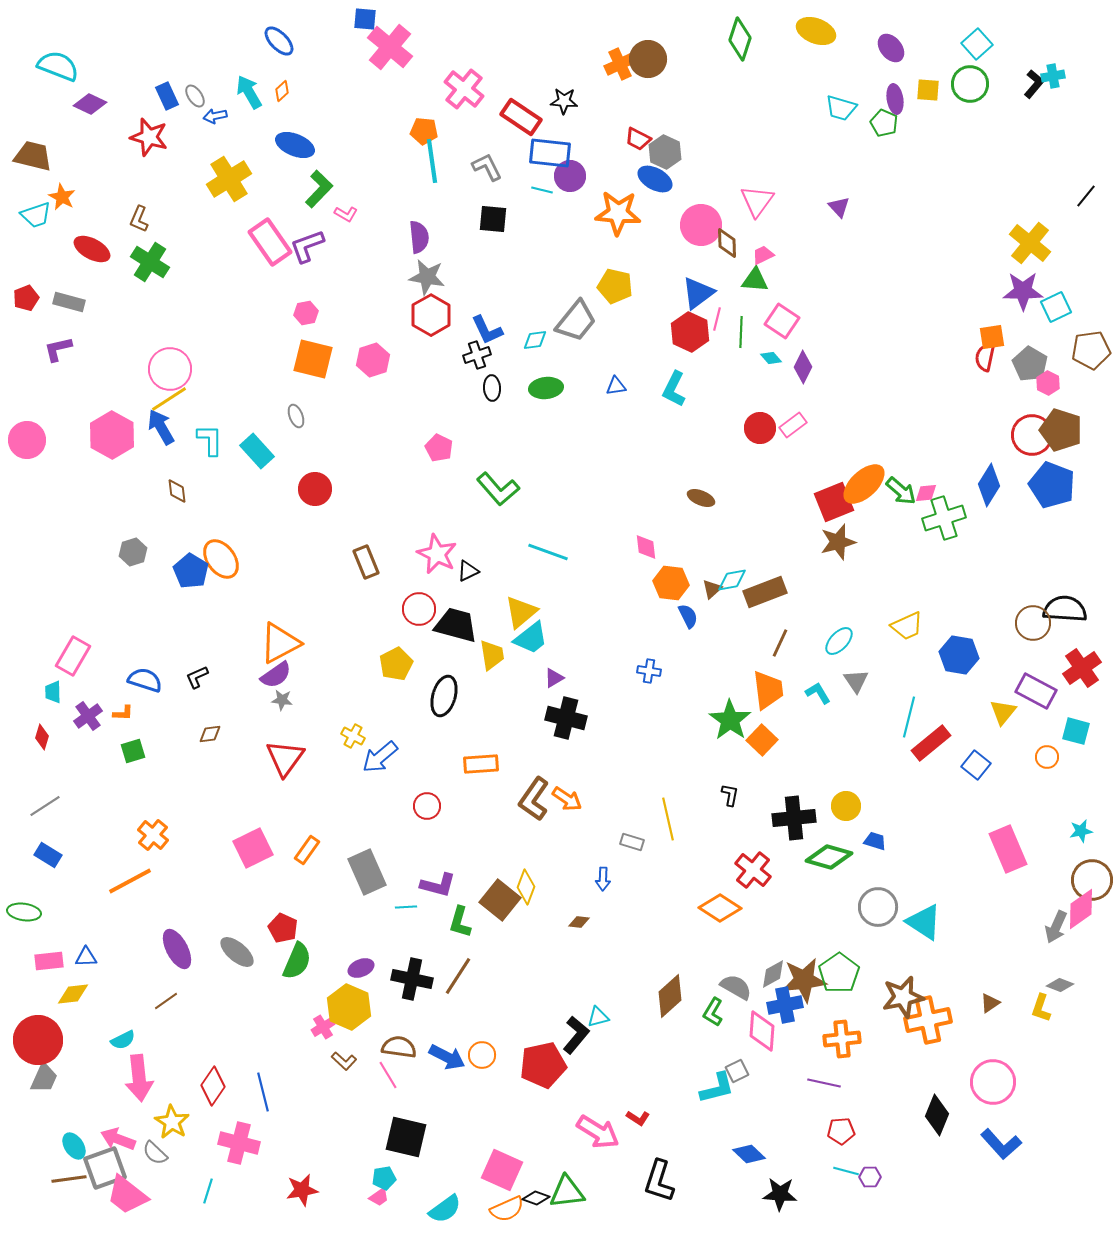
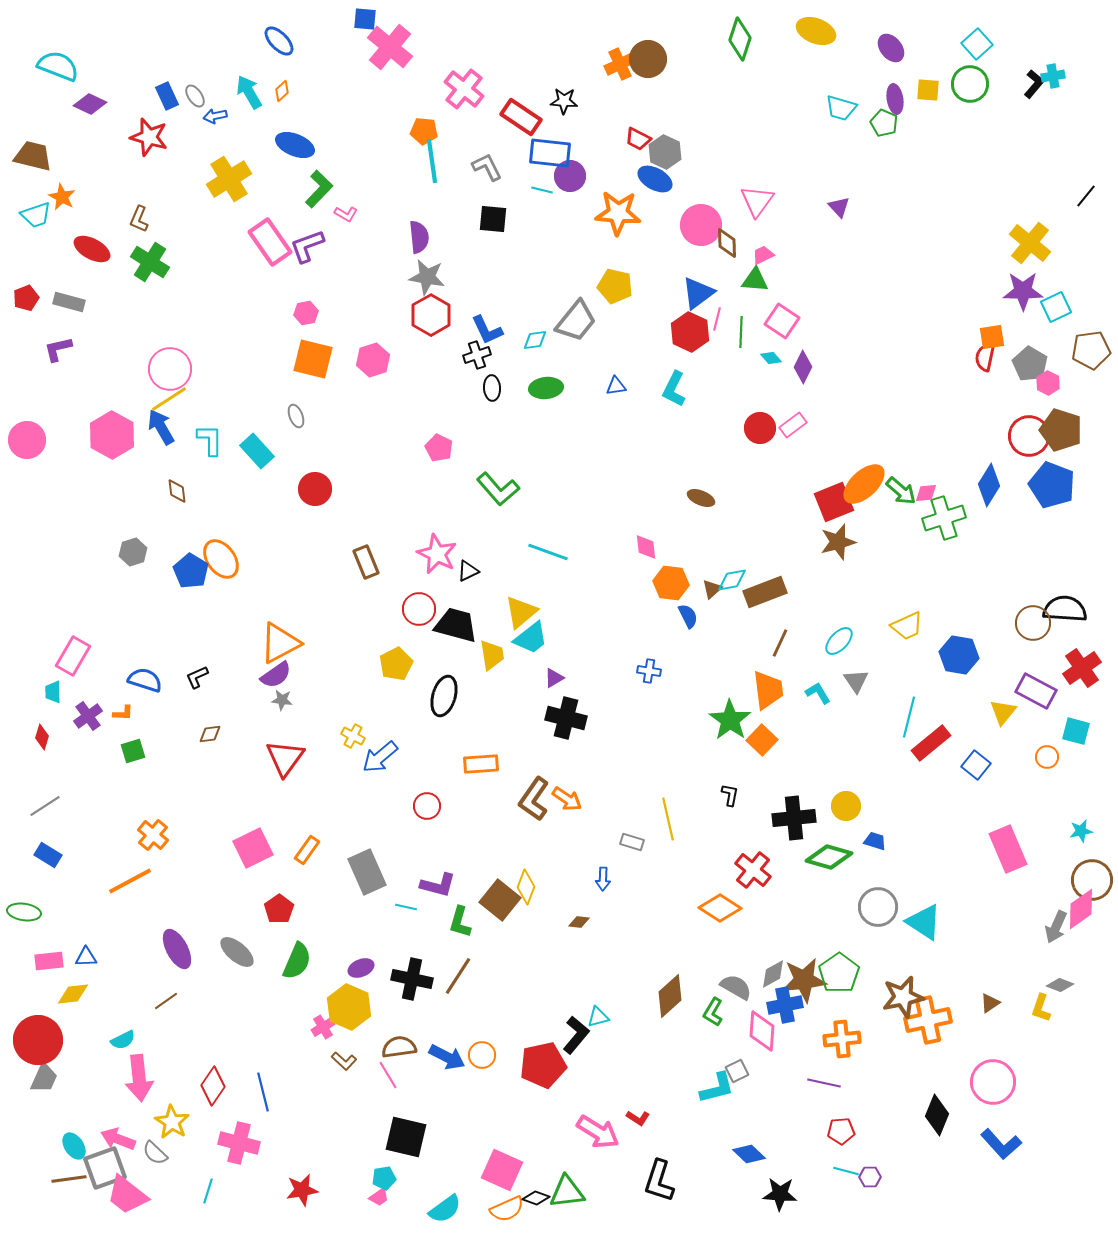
red circle at (1032, 435): moved 3 px left, 1 px down
cyan line at (406, 907): rotated 15 degrees clockwise
red pentagon at (283, 928): moved 4 px left, 19 px up; rotated 12 degrees clockwise
brown semicircle at (399, 1047): rotated 16 degrees counterclockwise
